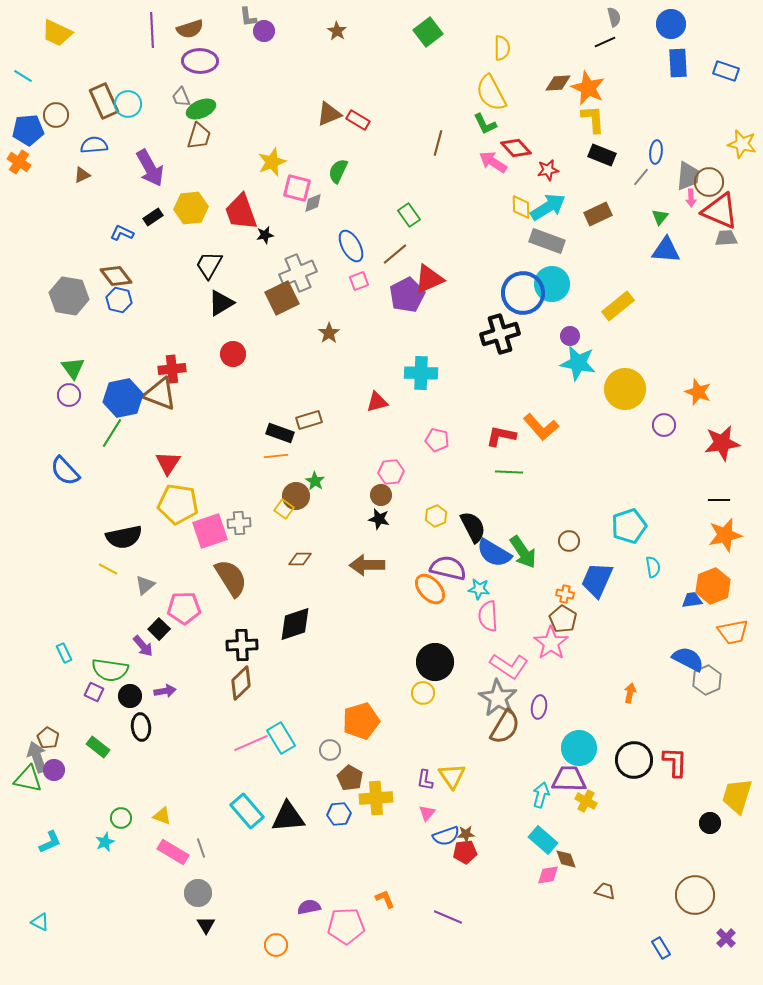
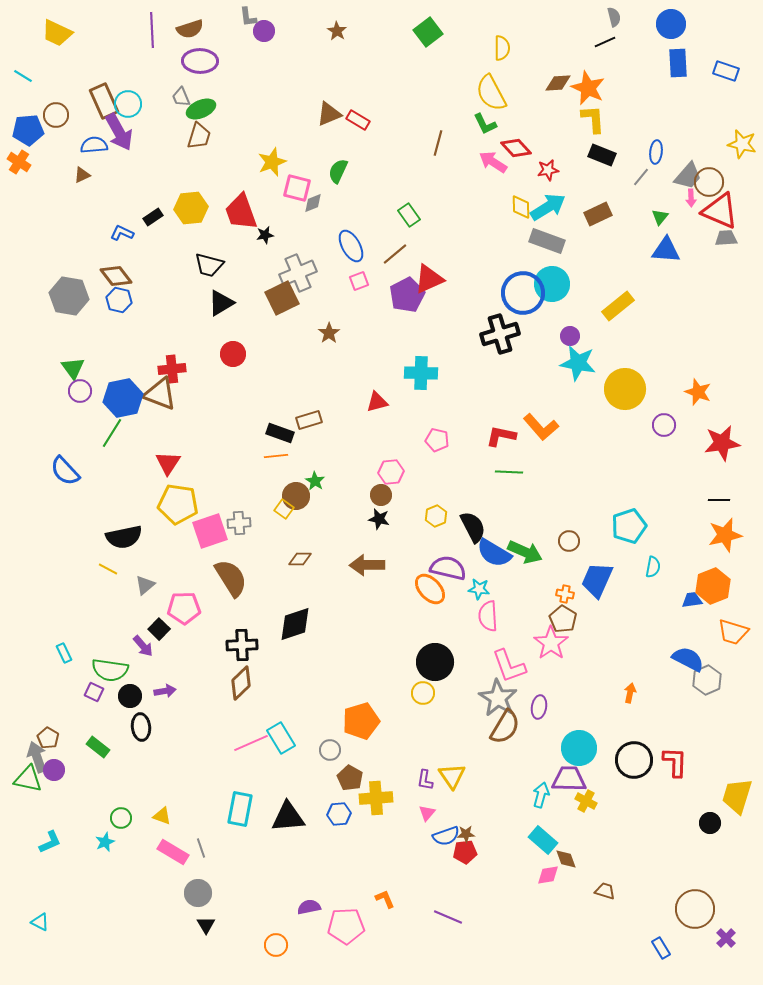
purple arrow at (150, 168): moved 31 px left, 36 px up
gray trapezoid at (688, 176): rotated 36 degrees clockwise
black trapezoid at (209, 265): rotated 104 degrees counterclockwise
purple circle at (69, 395): moved 11 px right, 4 px up
green arrow at (523, 552): moved 2 px right; rotated 32 degrees counterclockwise
cyan semicircle at (653, 567): rotated 20 degrees clockwise
orange trapezoid at (733, 632): rotated 28 degrees clockwise
pink L-shape at (509, 666): rotated 36 degrees clockwise
cyan rectangle at (247, 811): moved 7 px left, 2 px up; rotated 52 degrees clockwise
brown circle at (695, 895): moved 14 px down
